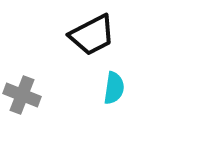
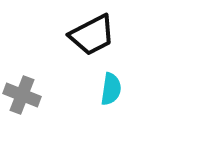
cyan semicircle: moved 3 px left, 1 px down
